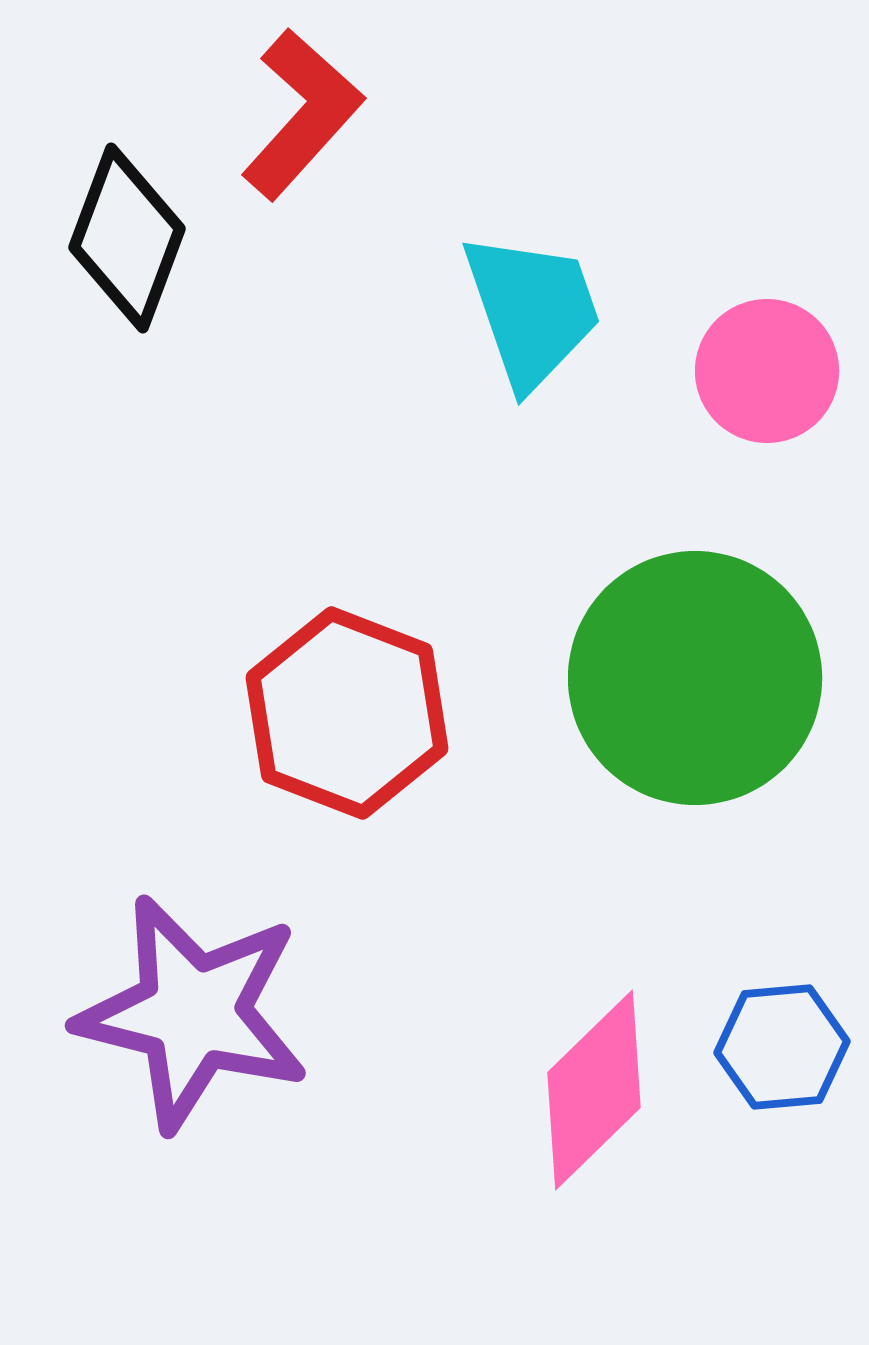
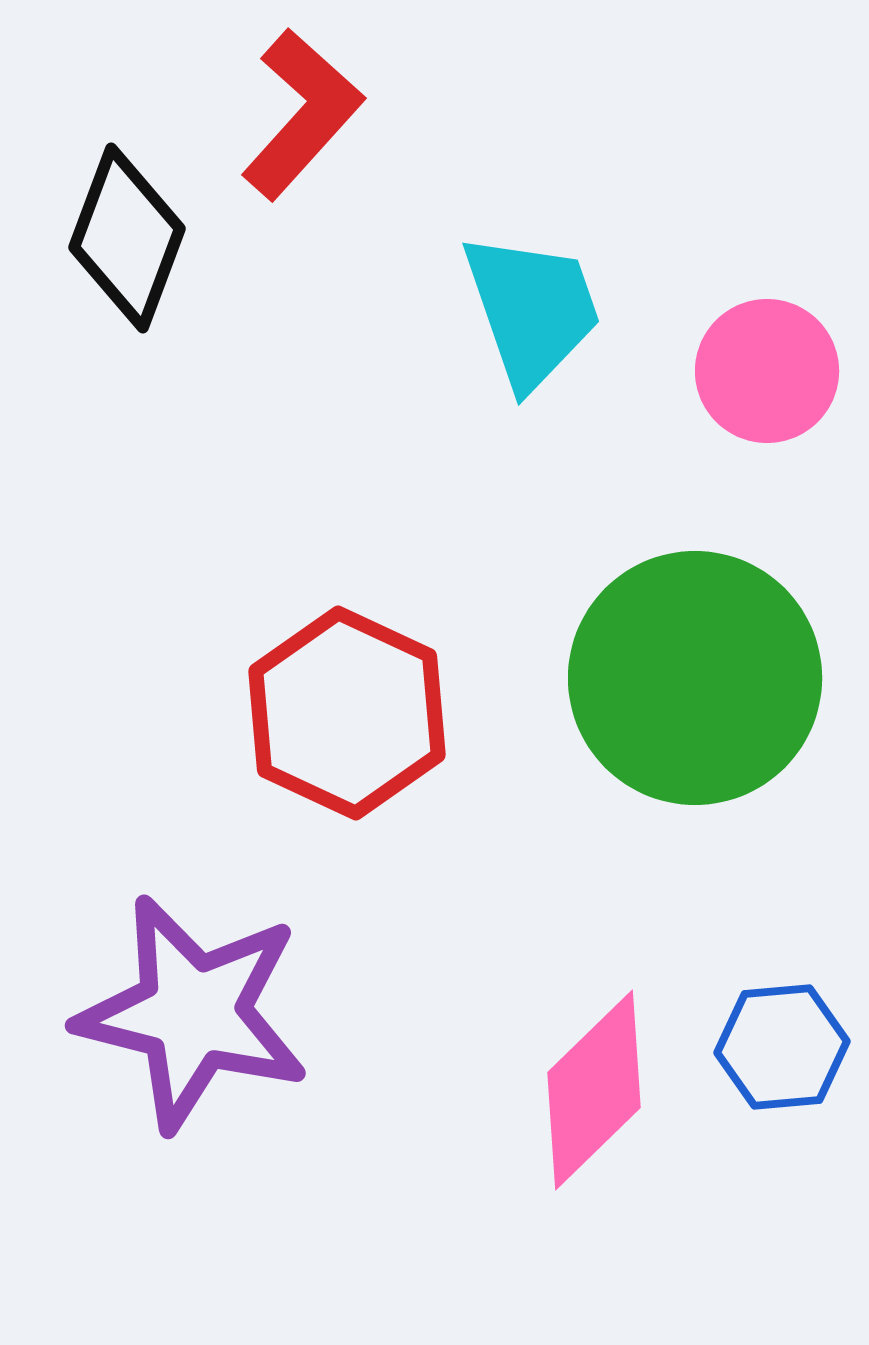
red hexagon: rotated 4 degrees clockwise
